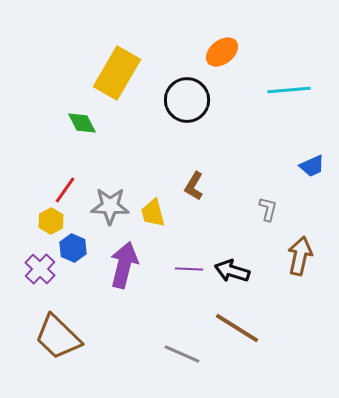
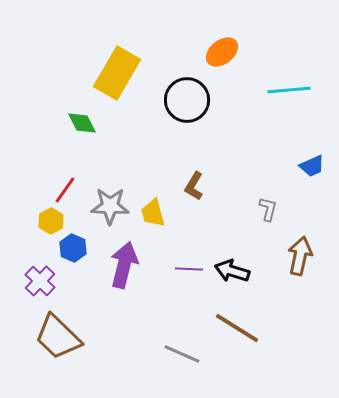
purple cross: moved 12 px down
